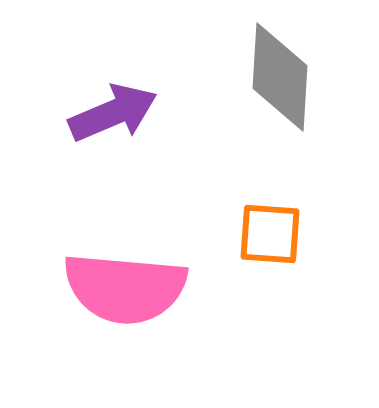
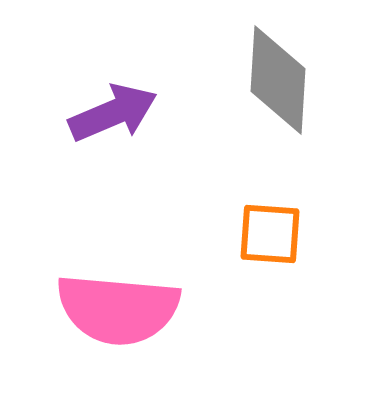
gray diamond: moved 2 px left, 3 px down
pink semicircle: moved 7 px left, 21 px down
